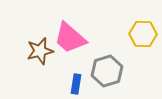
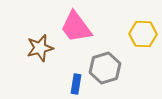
pink trapezoid: moved 6 px right, 11 px up; rotated 12 degrees clockwise
brown star: moved 3 px up
gray hexagon: moved 2 px left, 3 px up
